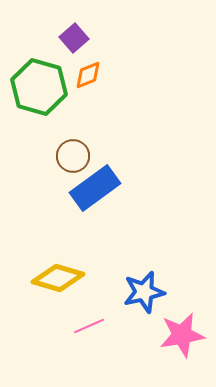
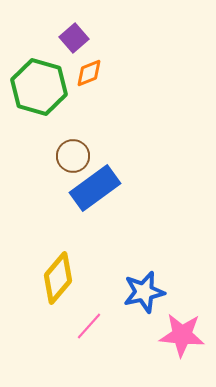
orange diamond: moved 1 px right, 2 px up
yellow diamond: rotated 66 degrees counterclockwise
pink line: rotated 24 degrees counterclockwise
pink star: rotated 15 degrees clockwise
